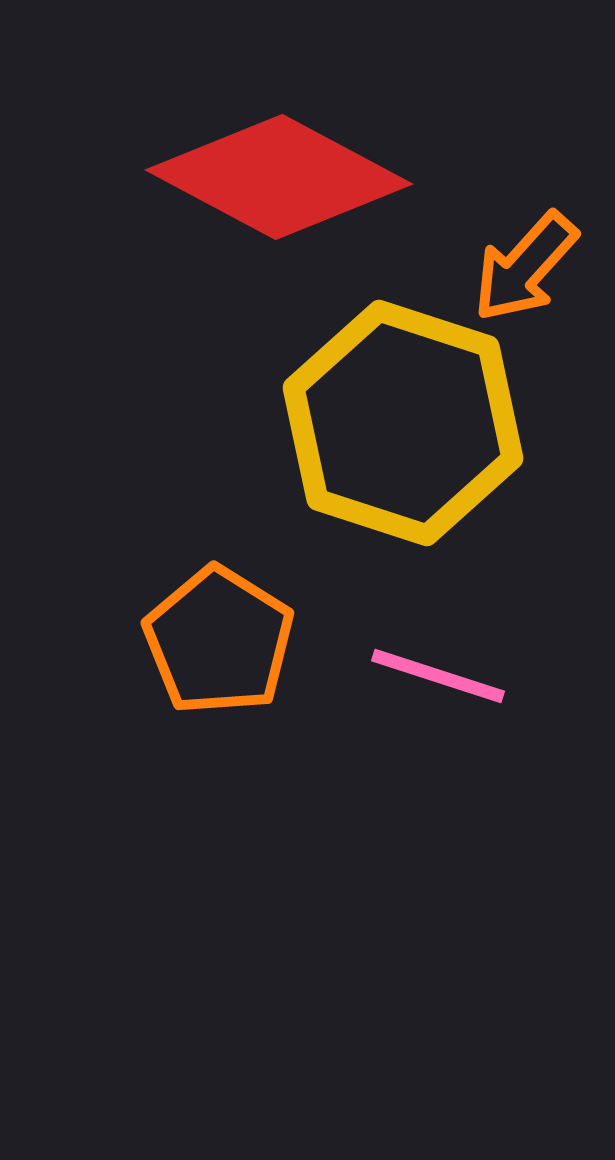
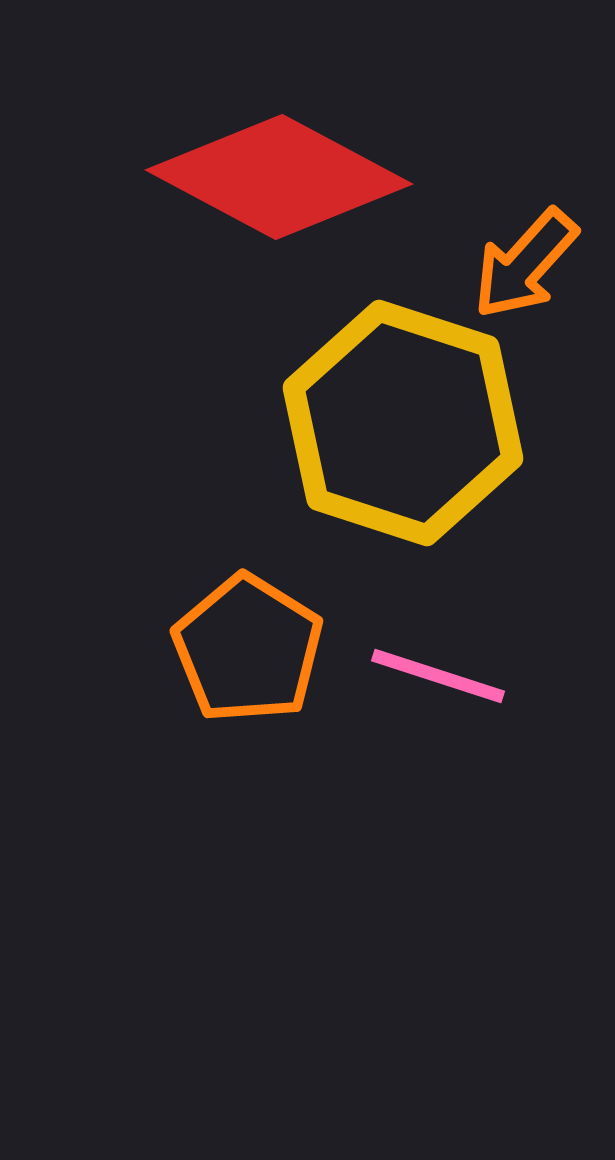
orange arrow: moved 3 px up
orange pentagon: moved 29 px right, 8 px down
